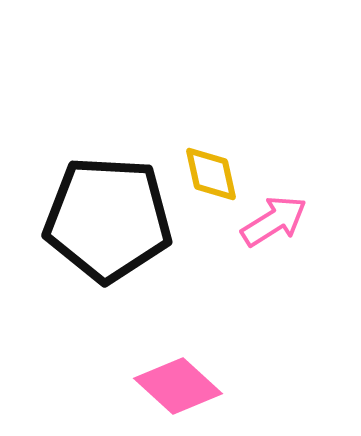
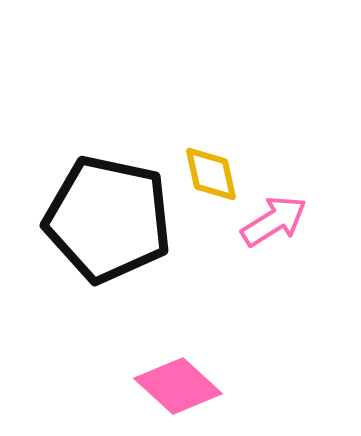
black pentagon: rotated 9 degrees clockwise
